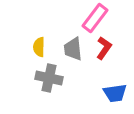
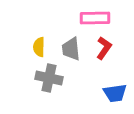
pink rectangle: rotated 52 degrees clockwise
gray trapezoid: moved 2 px left
